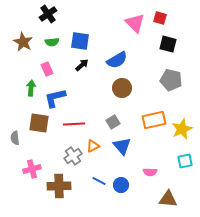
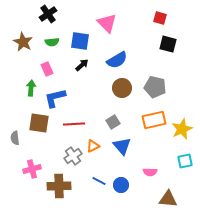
pink triangle: moved 28 px left
gray pentagon: moved 16 px left, 7 px down
